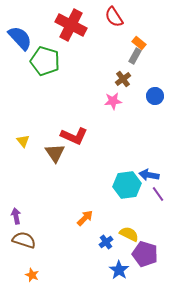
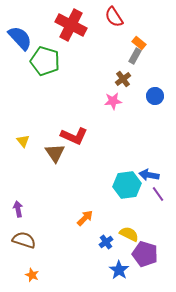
purple arrow: moved 2 px right, 7 px up
